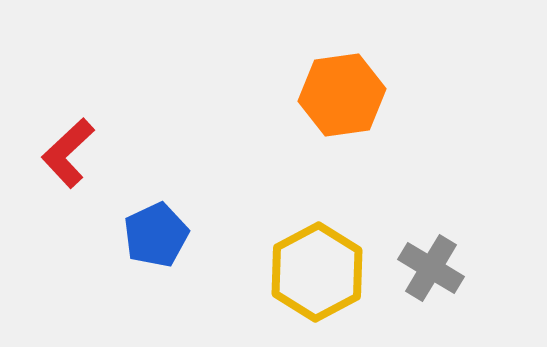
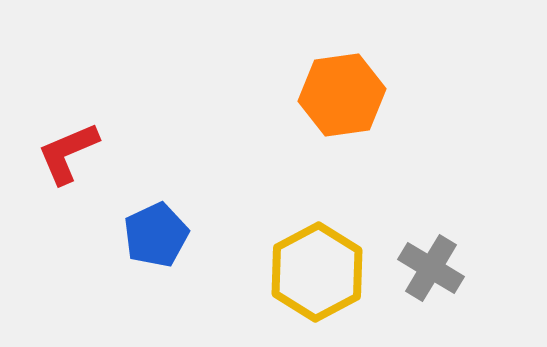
red L-shape: rotated 20 degrees clockwise
